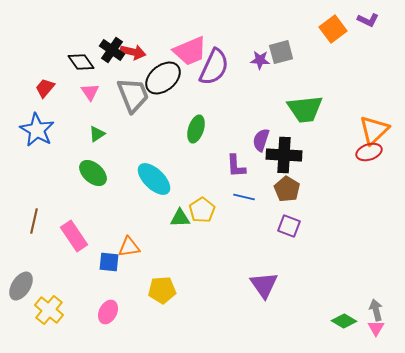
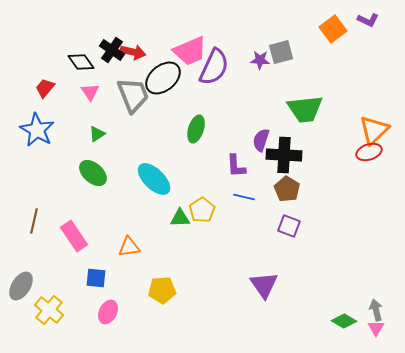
blue square at (109, 262): moved 13 px left, 16 px down
